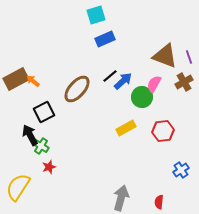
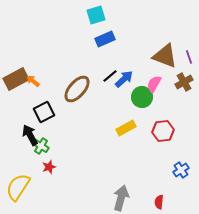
blue arrow: moved 1 px right, 2 px up
